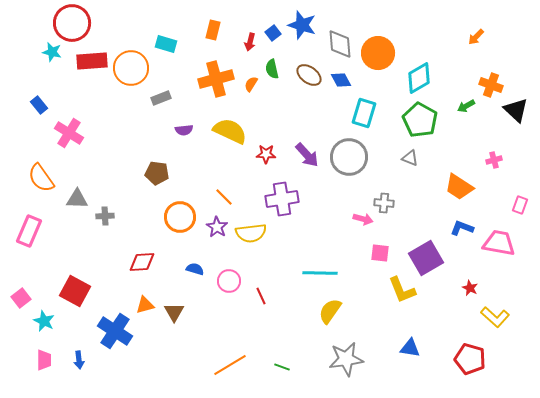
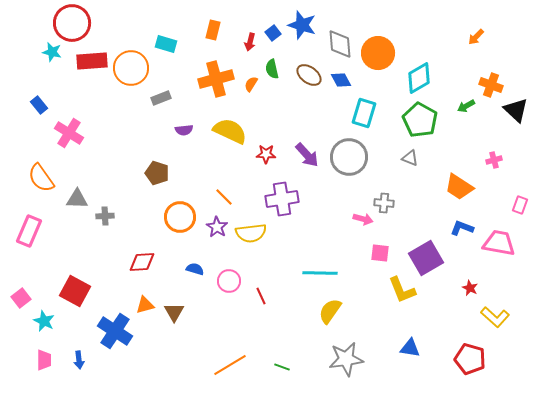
brown pentagon at (157, 173): rotated 10 degrees clockwise
